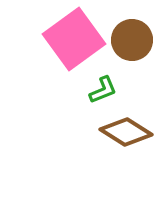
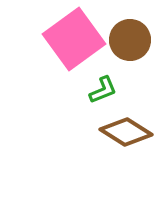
brown circle: moved 2 px left
